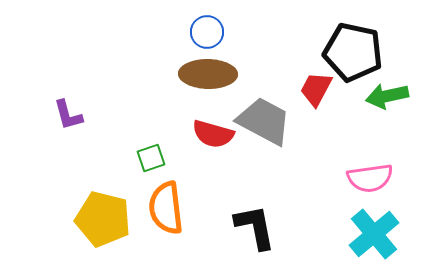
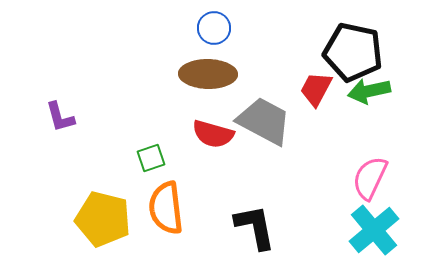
blue circle: moved 7 px right, 4 px up
green arrow: moved 18 px left, 5 px up
purple L-shape: moved 8 px left, 2 px down
pink semicircle: rotated 123 degrees clockwise
cyan cross: moved 4 px up
